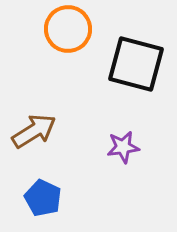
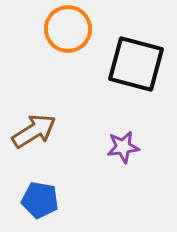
blue pentagon: moved 3 px left, 2 px down; rotated 15 degrees counterclockwise
